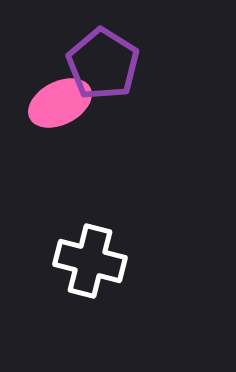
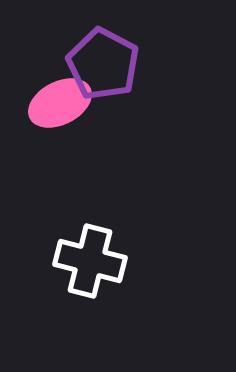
purple pentagon: rotated 4 degrees counterclockwise
